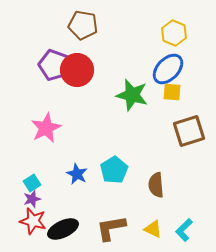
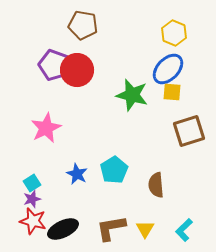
yellow triangle: moved 8 px left; rotated 36 degrees clockwise
